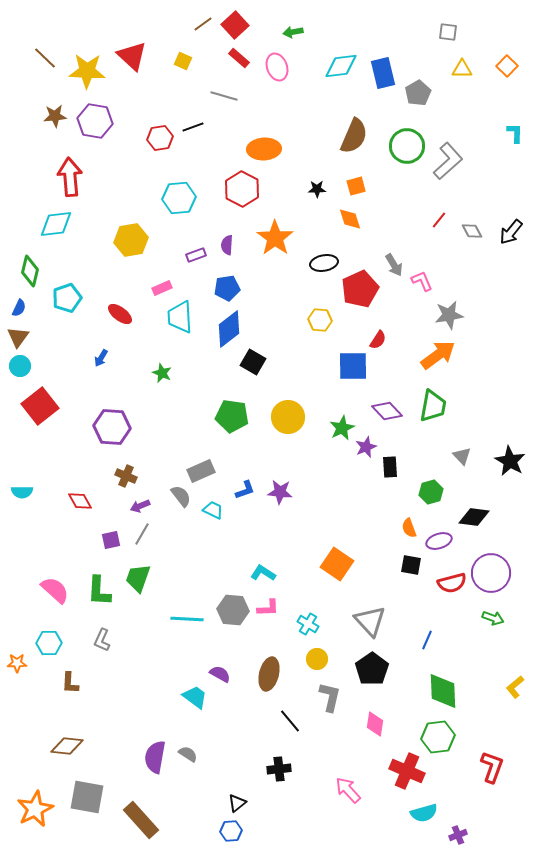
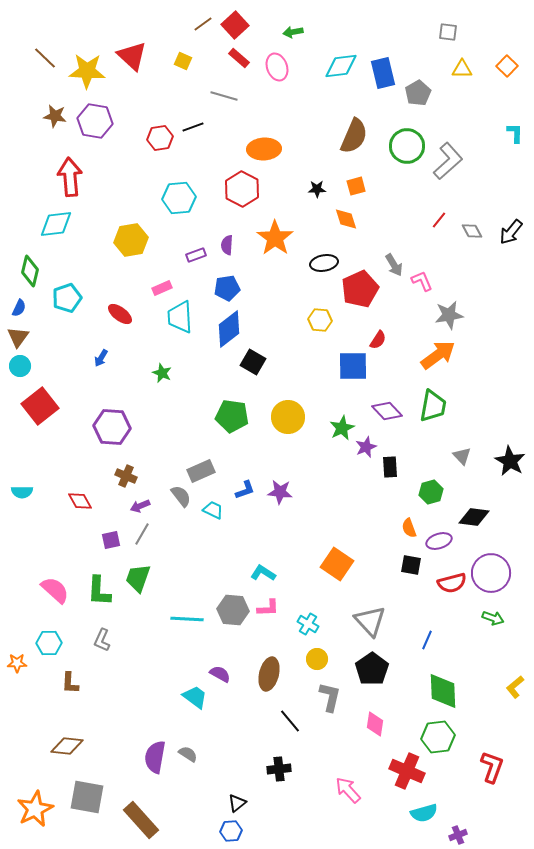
brown star at (55, 116): rotated 15 degrees clockwise
orange diamond at (350, 219): moved 4 px left
